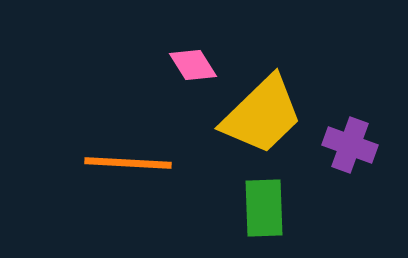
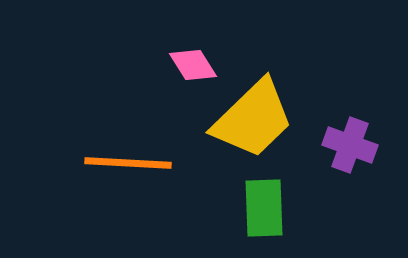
yellow trapezoid: moved 9 px left, 4 px down
